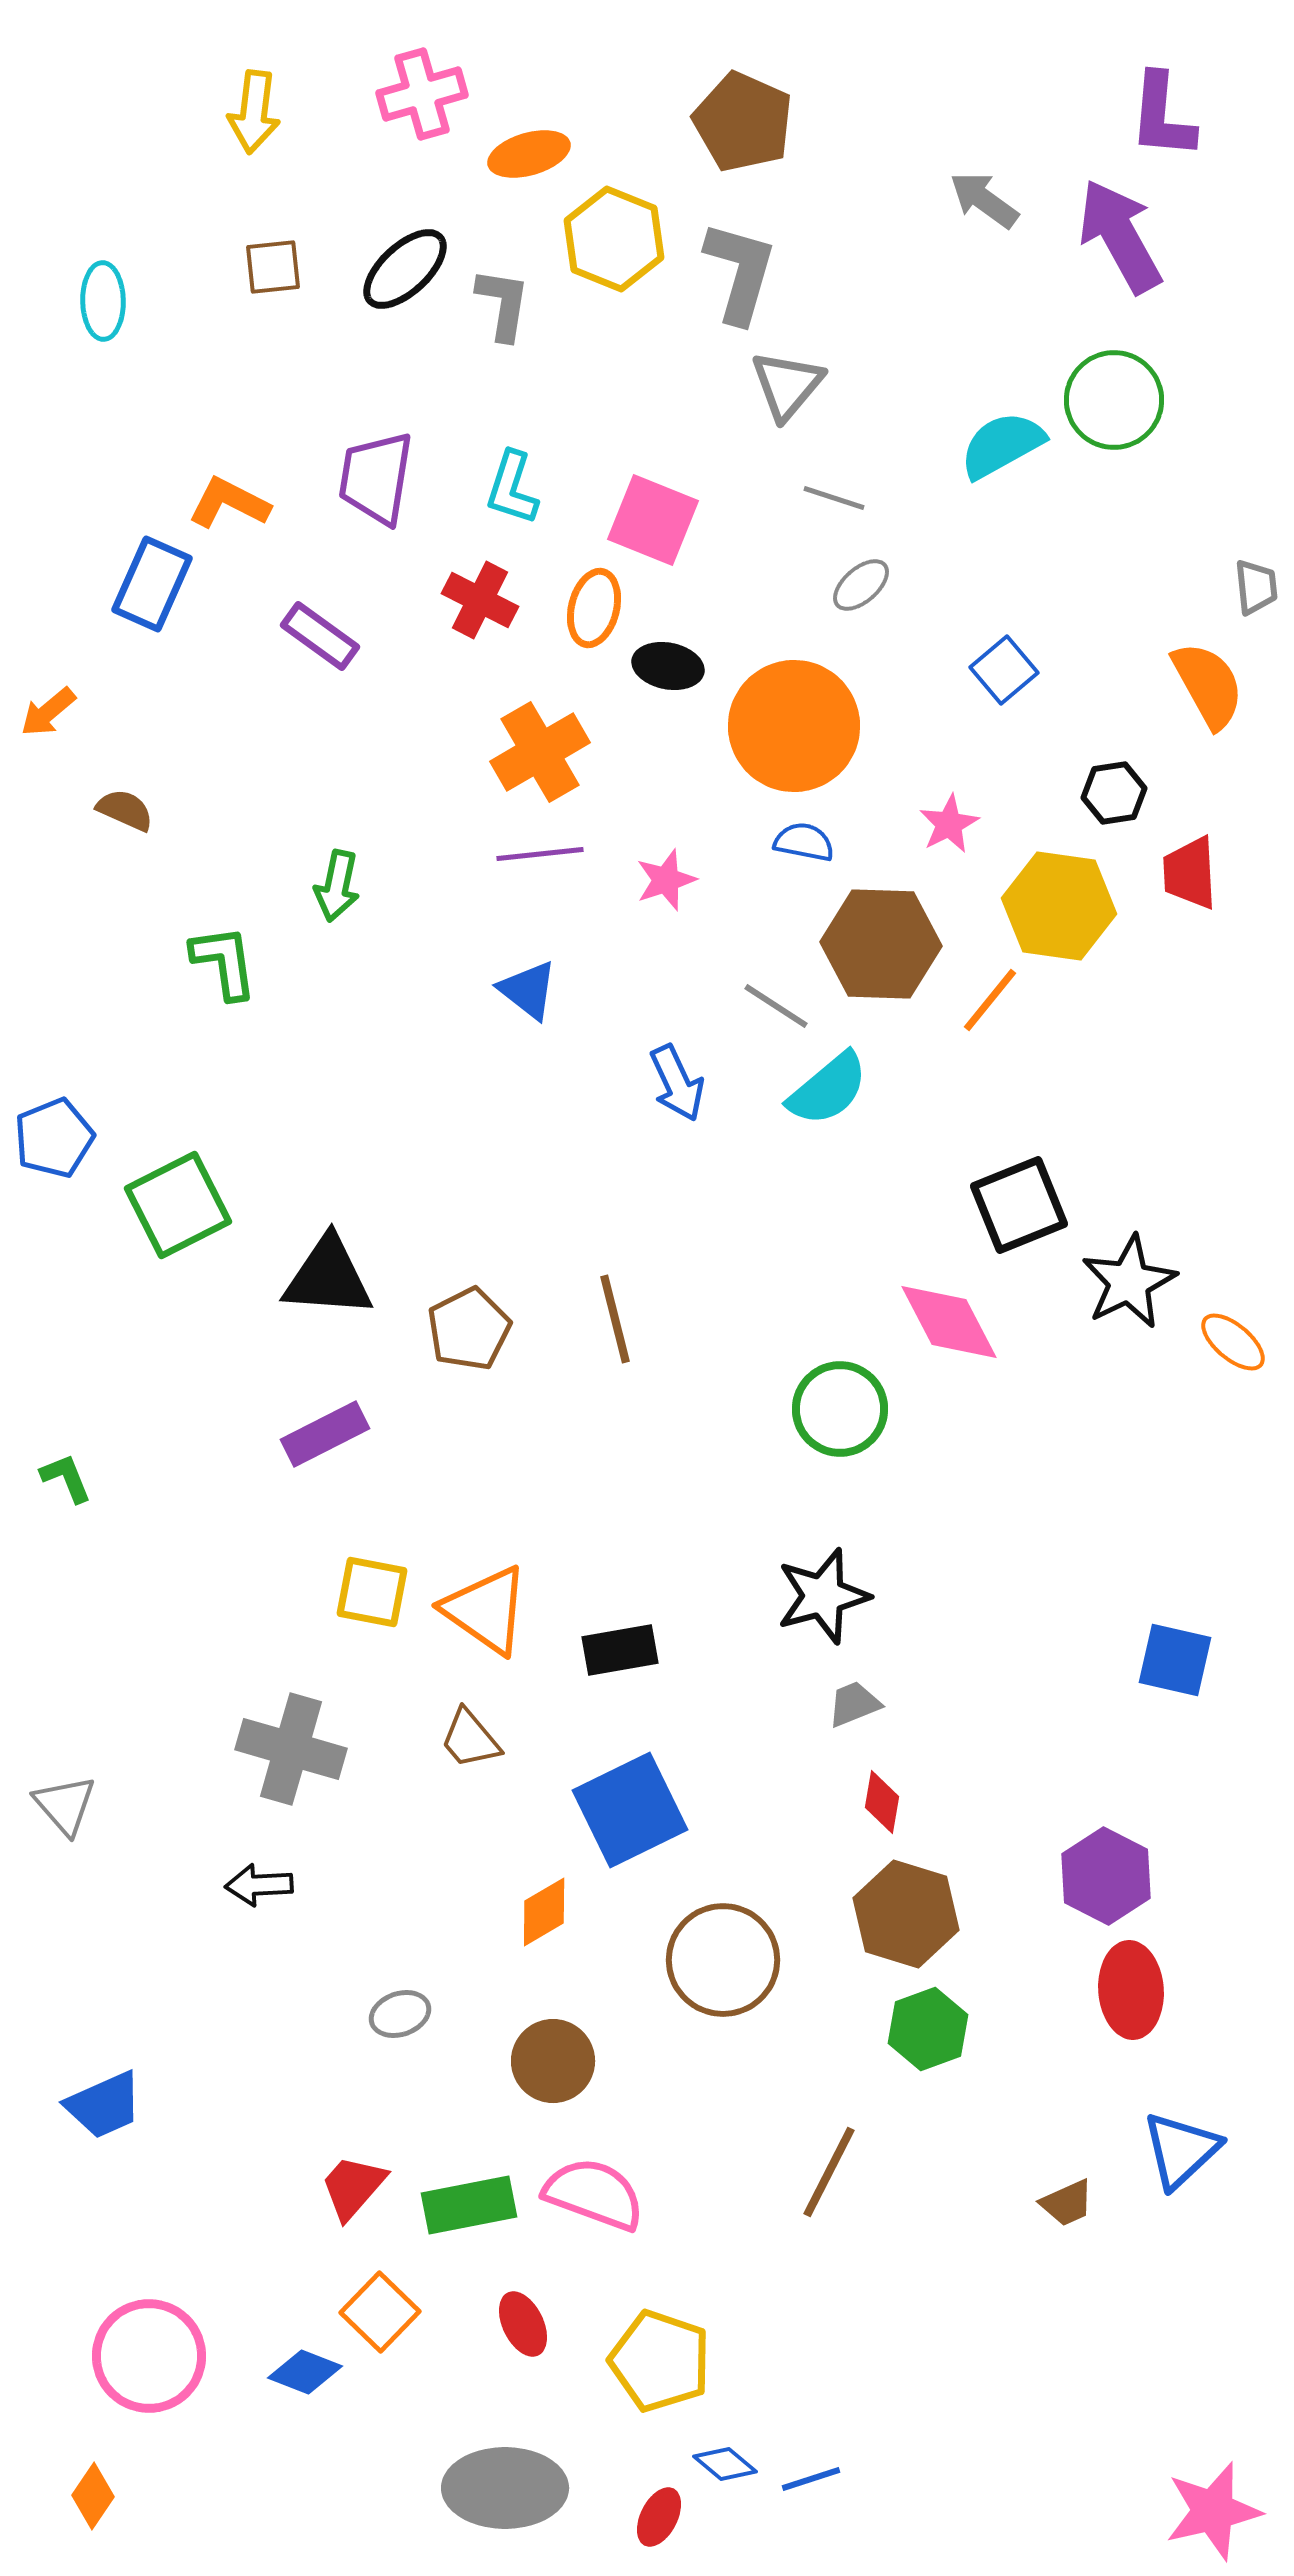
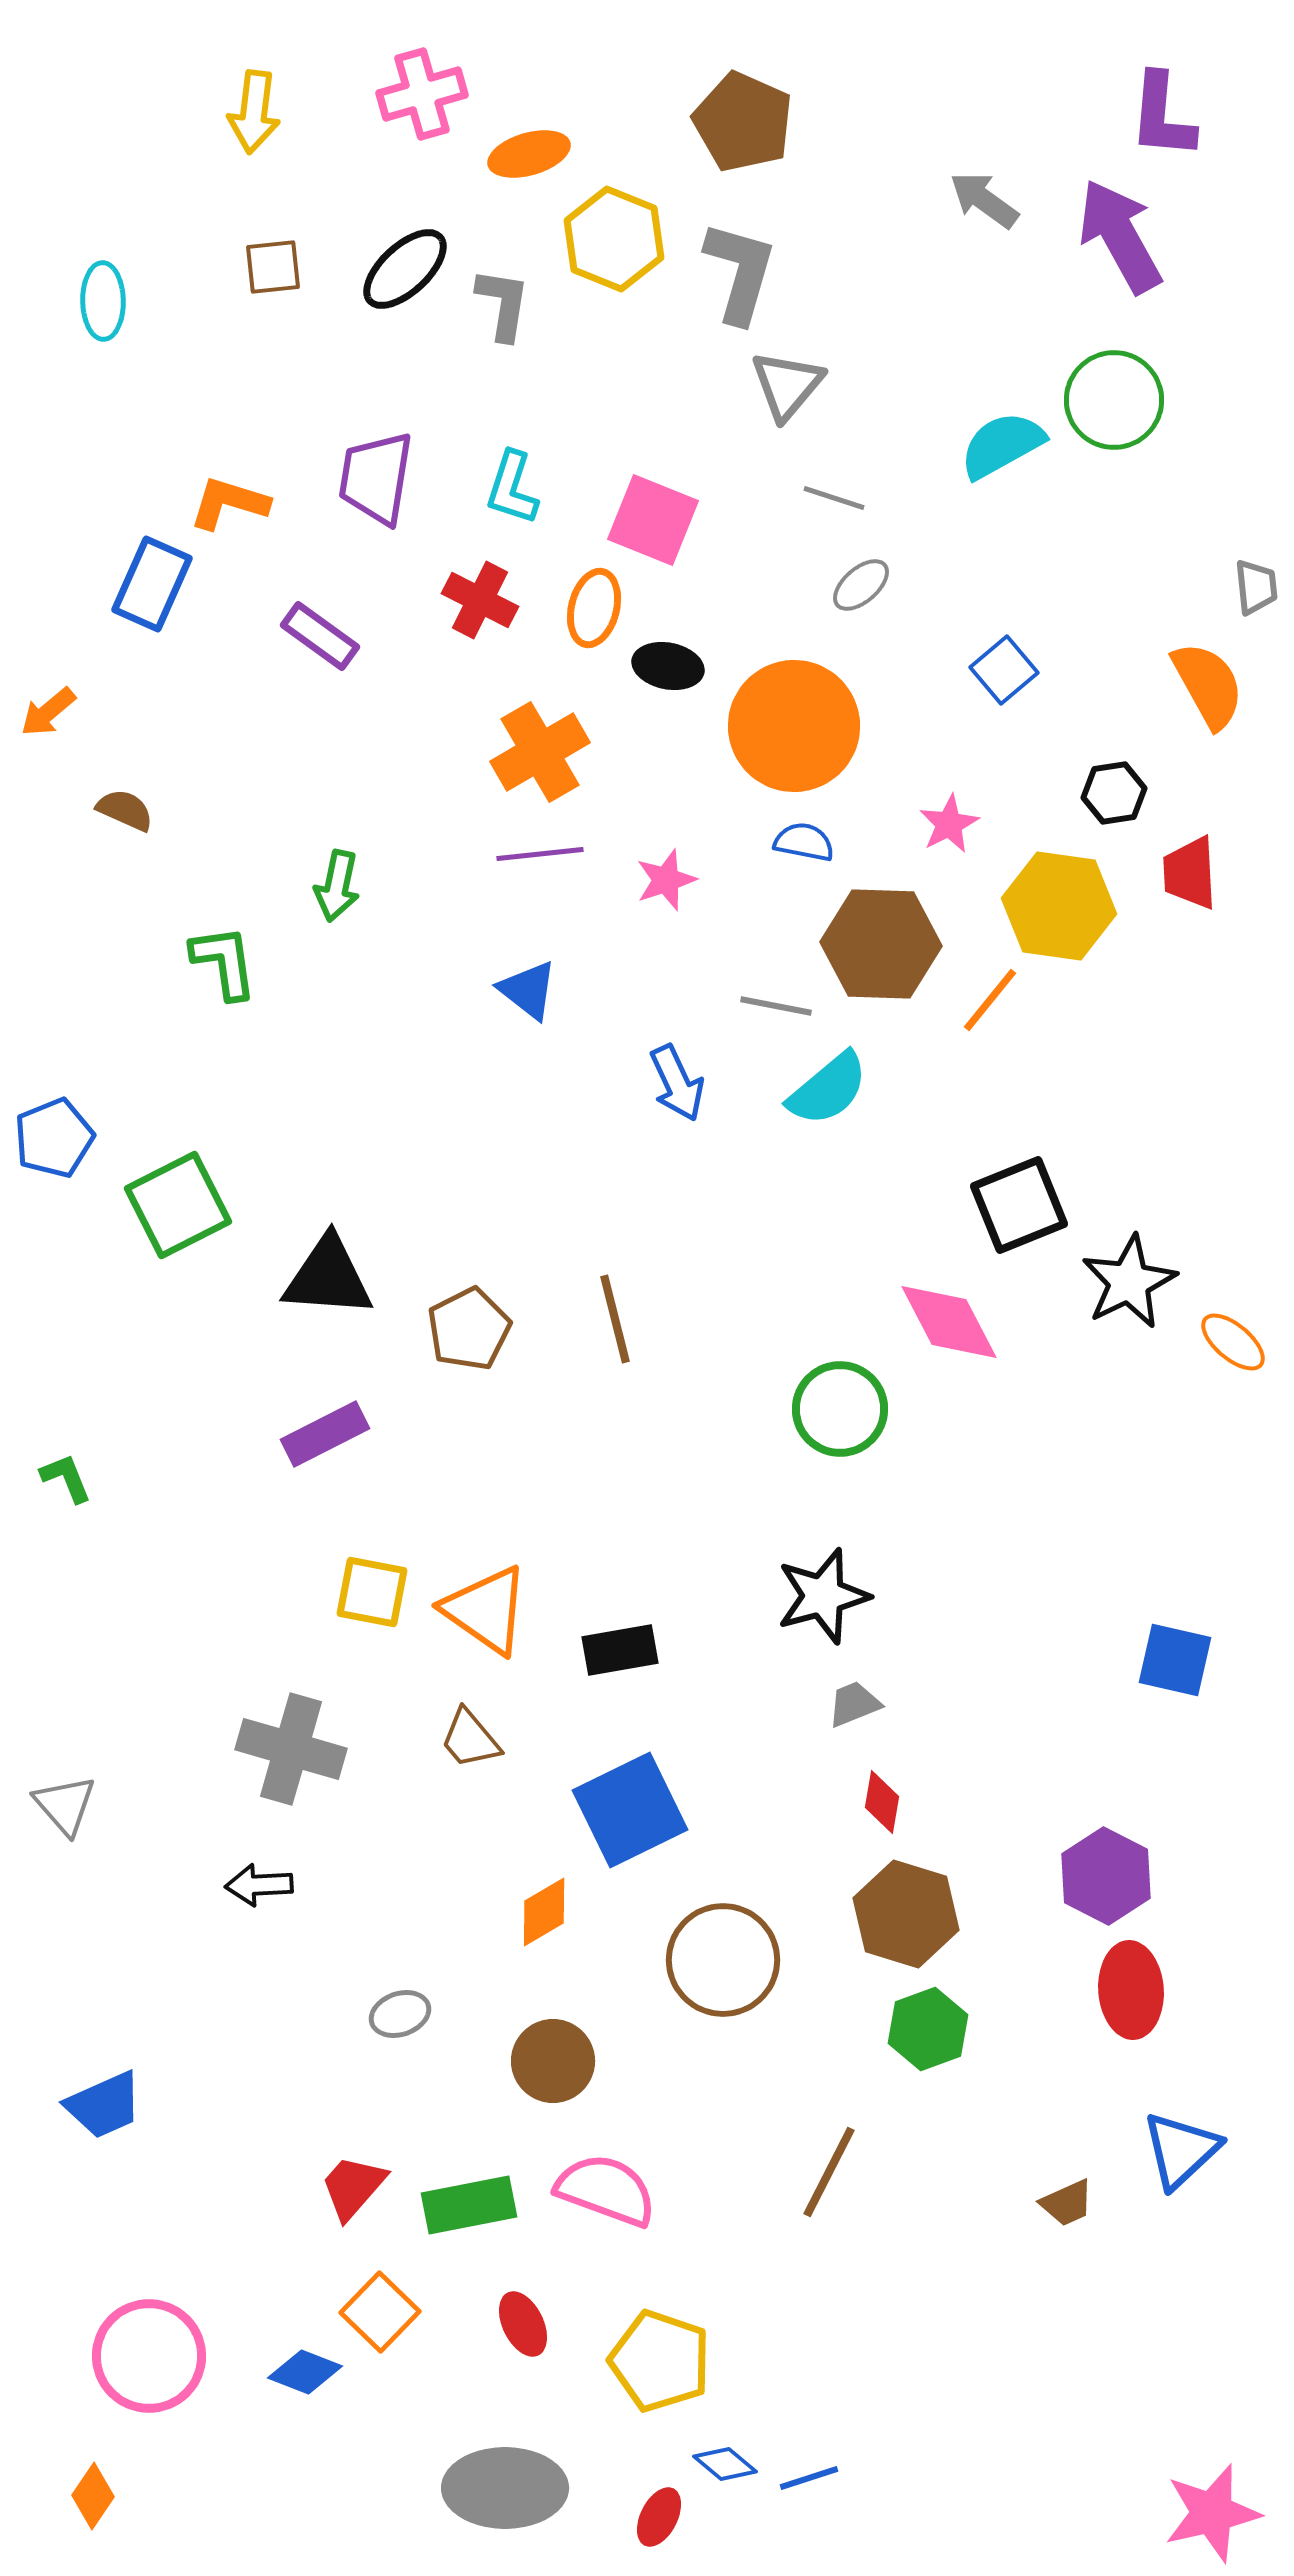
orange L-shape at (229, 503): rotated 10 degrees counterclockwise
gray line at (776, 1006): rotated 22 degrees counterclockwise
pink semicircle at (594, 2194): moved 12 px right, 4 px up
blue line at (811, 2479): moved 2 px left, 1 px up
pink star at (1213, 2511): moved 1 px left, 2 px down
